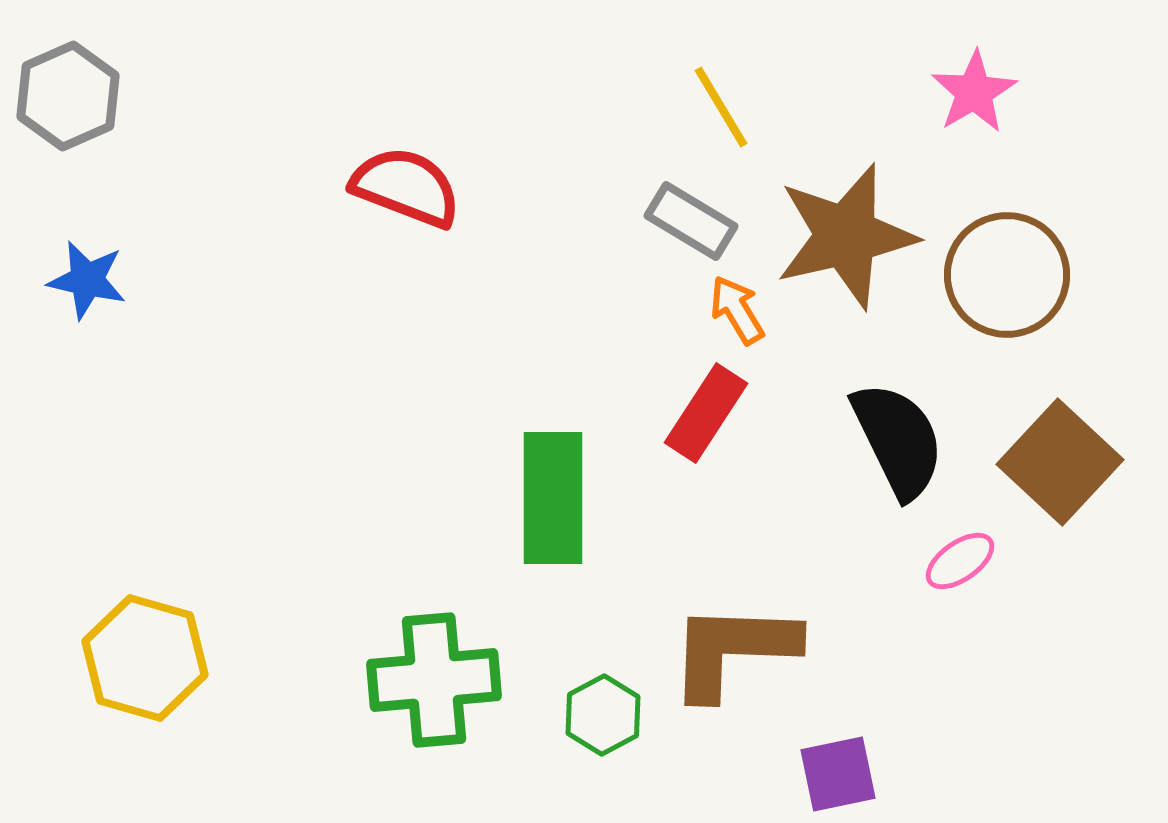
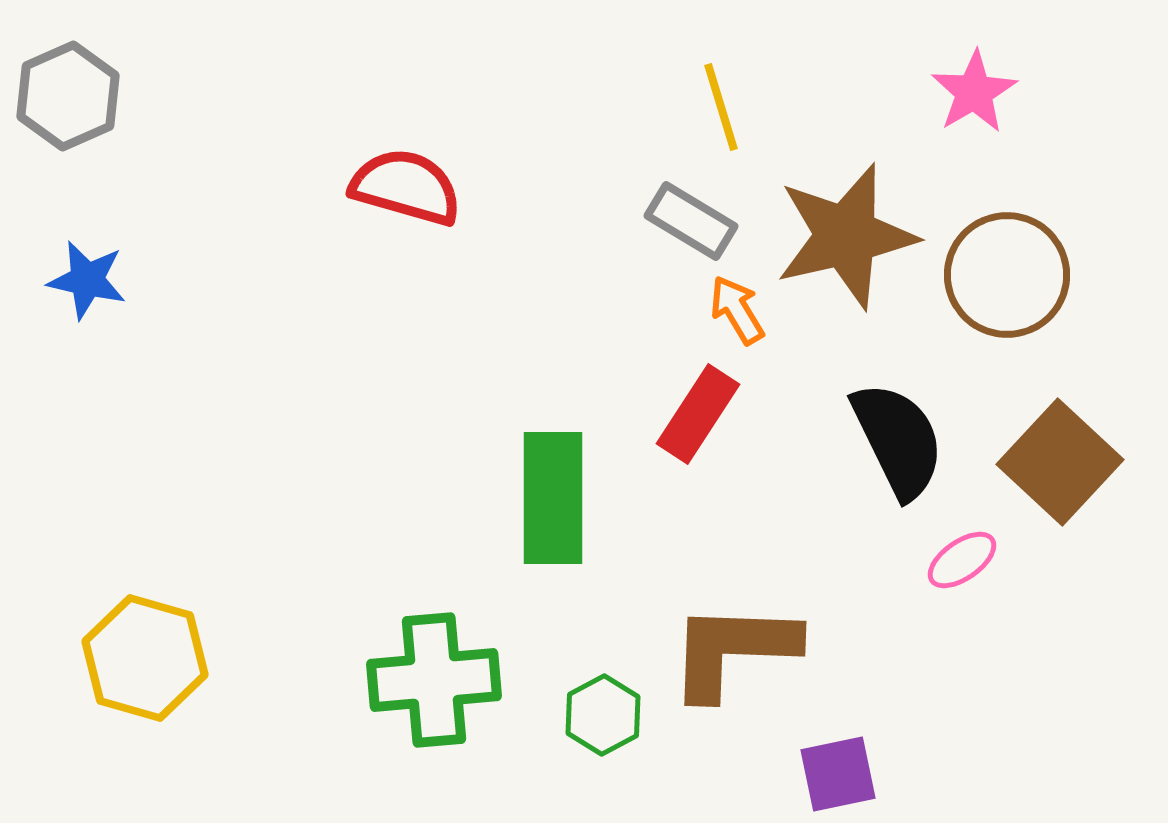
yellow line: rotated 14 degrees clockwise
red semicircle: rotated 5 degrees counterclockwise
red rectangle: moved 8 px left, 1 px down
pink ellipse: moved 2 px right, 1 px up
